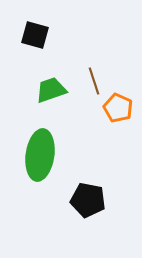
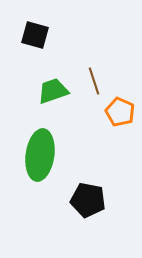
green trapezoid: moved 2 px right, 1 px down
orange pentagon: moved 2 px right, 4 px down
